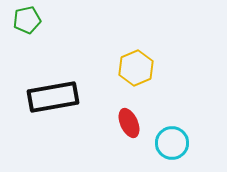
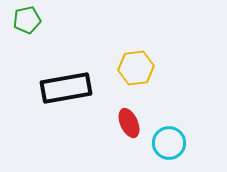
yellow hexagon: rotated 16 degrees clockwise
black rectangle: moved 13 px right, 9 px up
cyan circle: moved 3 px left
